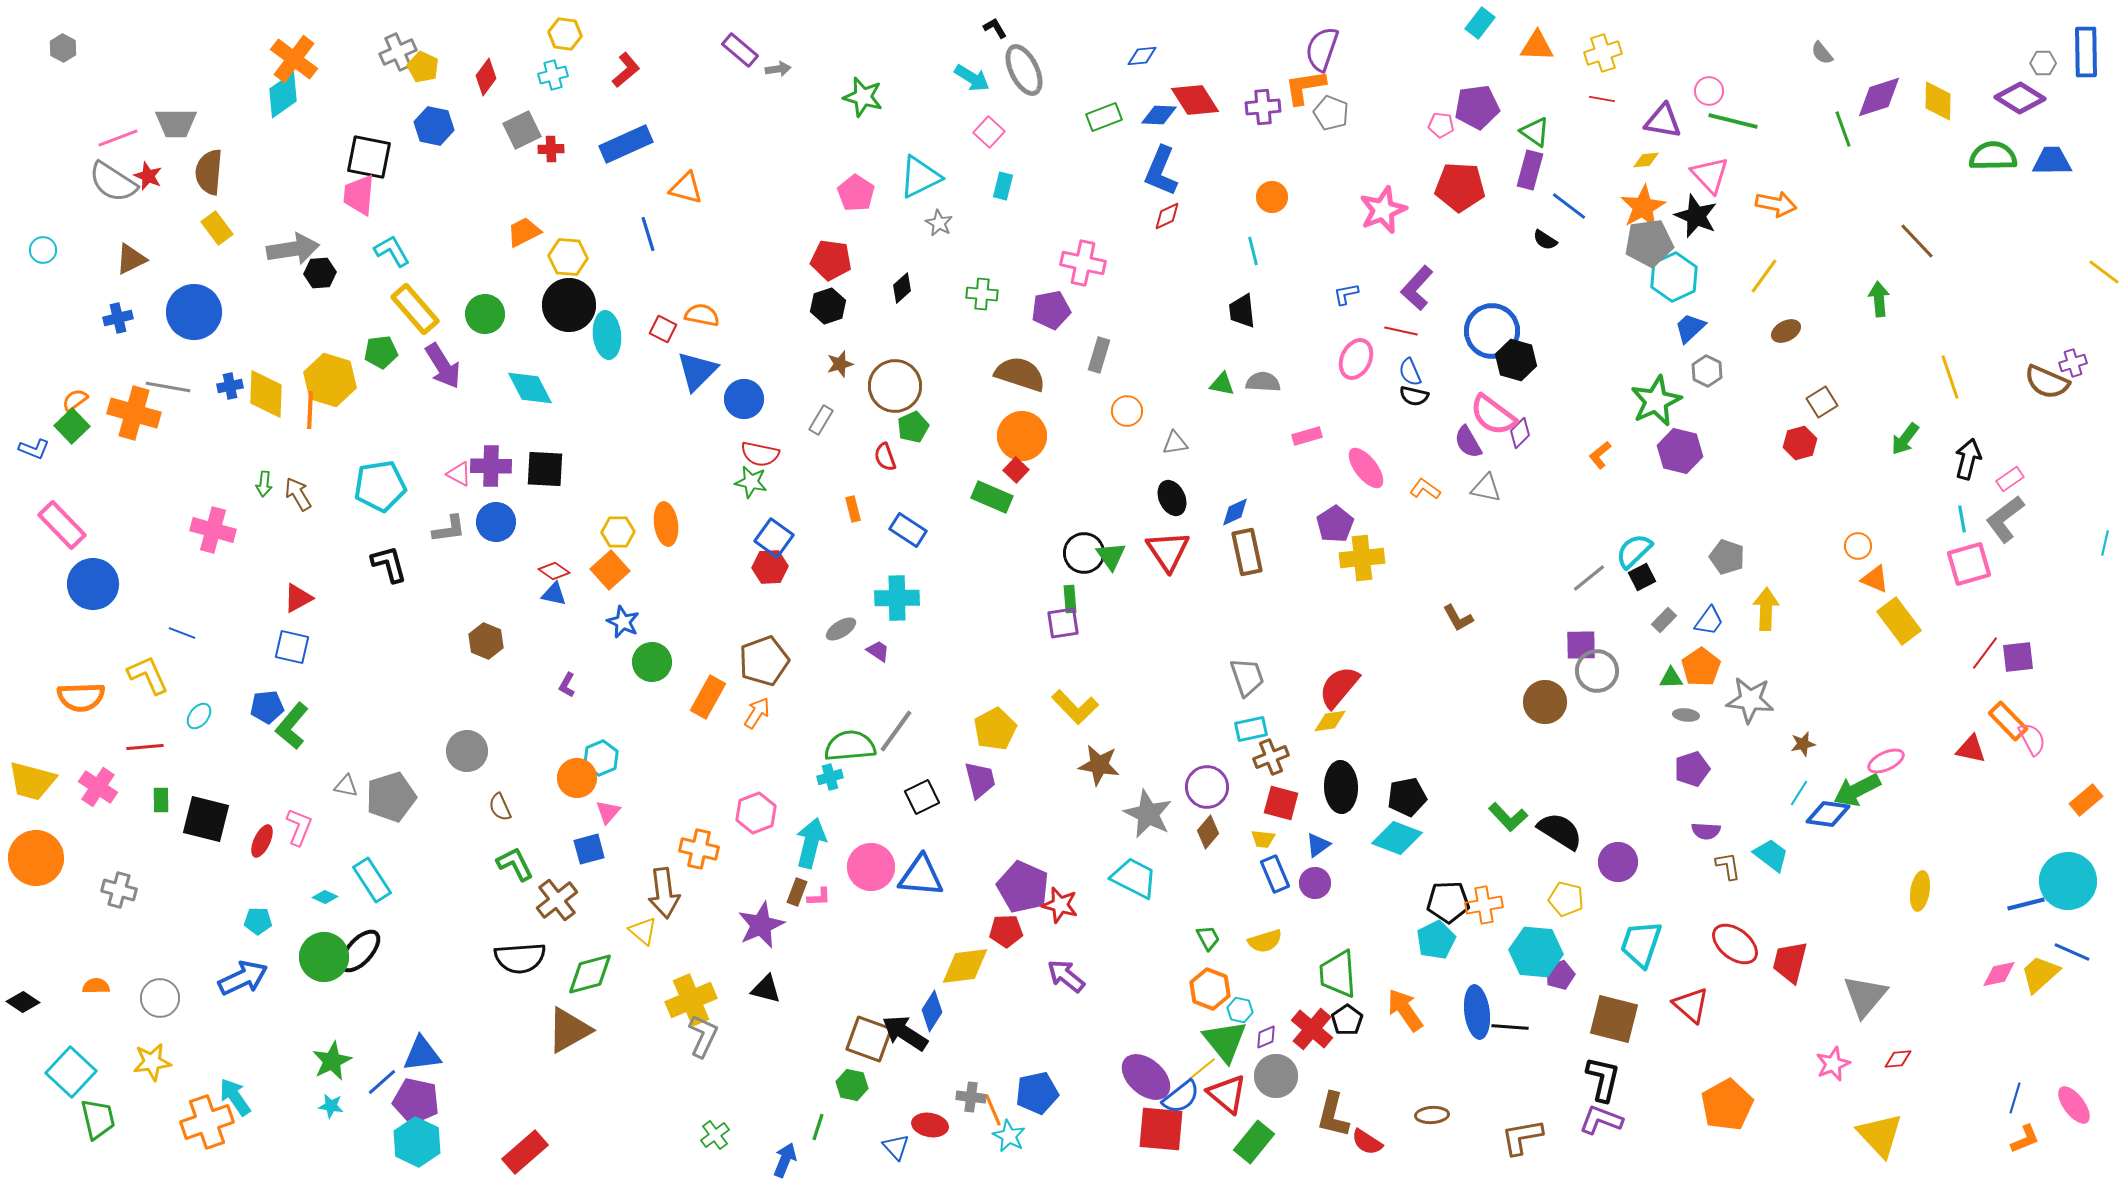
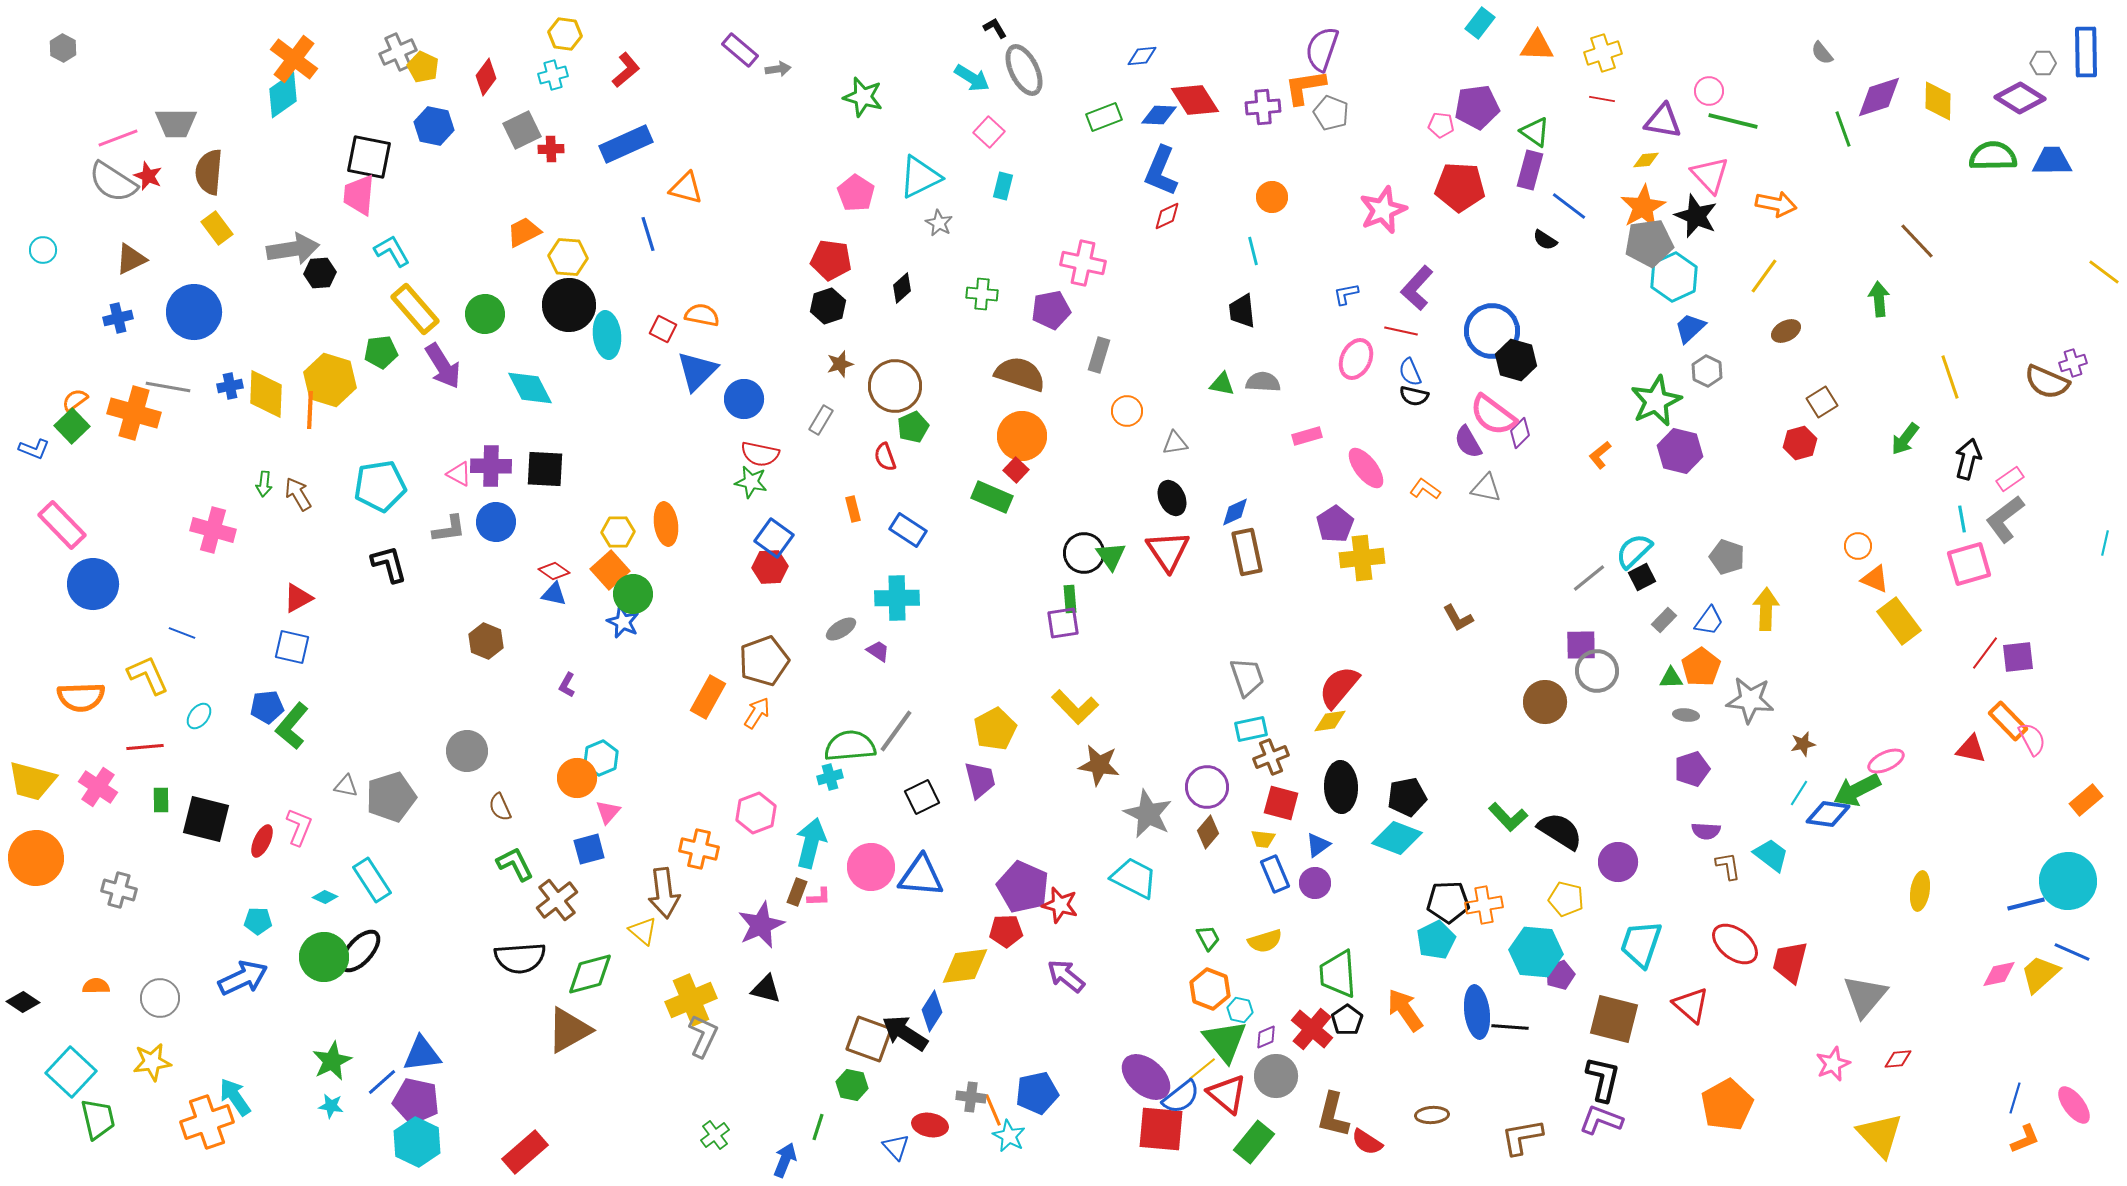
green circle at (652, 662): moved 19 px left, 68 px up
